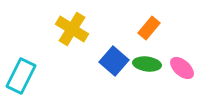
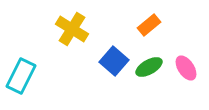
orange rectangle: moved 3 px up; rotated 10 degrees clockwise
green ellipse: moved 2 px right, 3 px down; rotated 36 degrees counterclockwise
pink ellipse: moved 4 px right; rotated 15 degrees clockwise
